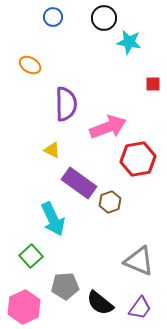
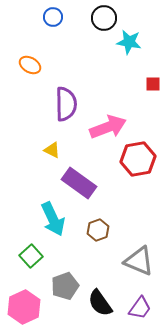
brown hexagon: moved 12 px left, 28 px down
gray pentagon: rotated 16 degrees counterclockwise
black semicircle: rotated 16 degrees clockwise
